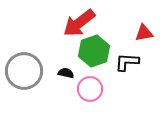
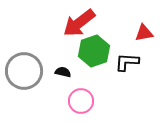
black semicircle: moved 3 px left, 1 px up
pink circle: moved 9 px left, 12 px down
